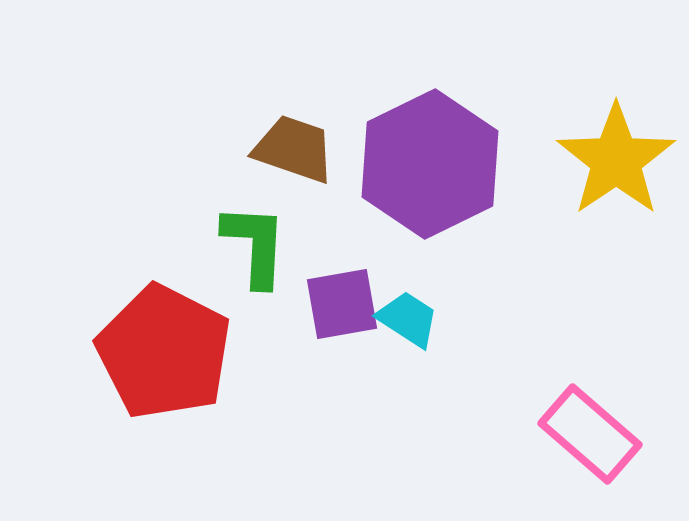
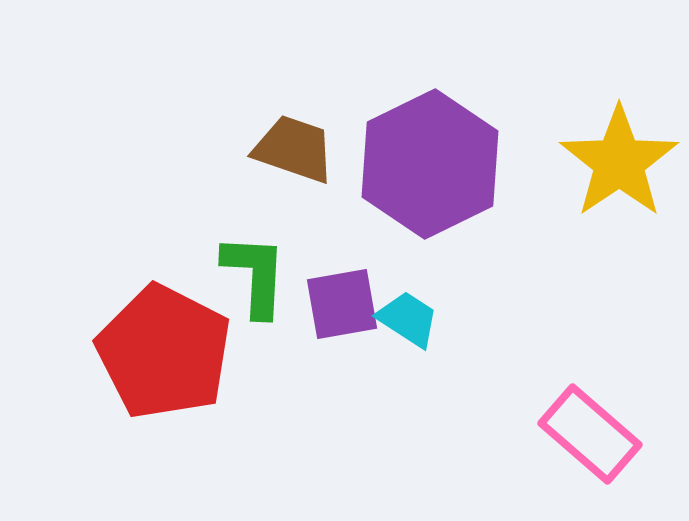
yellow star: moved 3 px right, 2 px down
green L-shape: moved 30 px down
